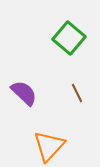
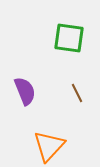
green square: rotated 32 degrees counterclockwise
purple semicircle: moved 1 px right, 2 px up; rotated 24 degrees clockwise
